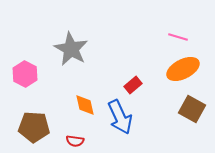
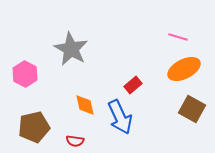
orange ellipse: moved 1 px right
brown pentagon: rotated 16 degrees counterclockwise
